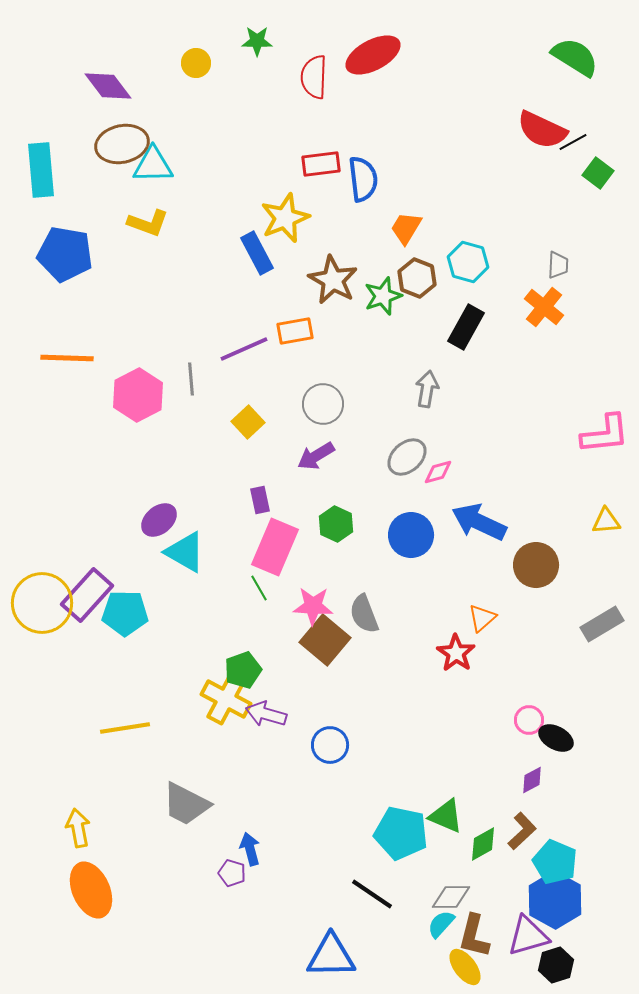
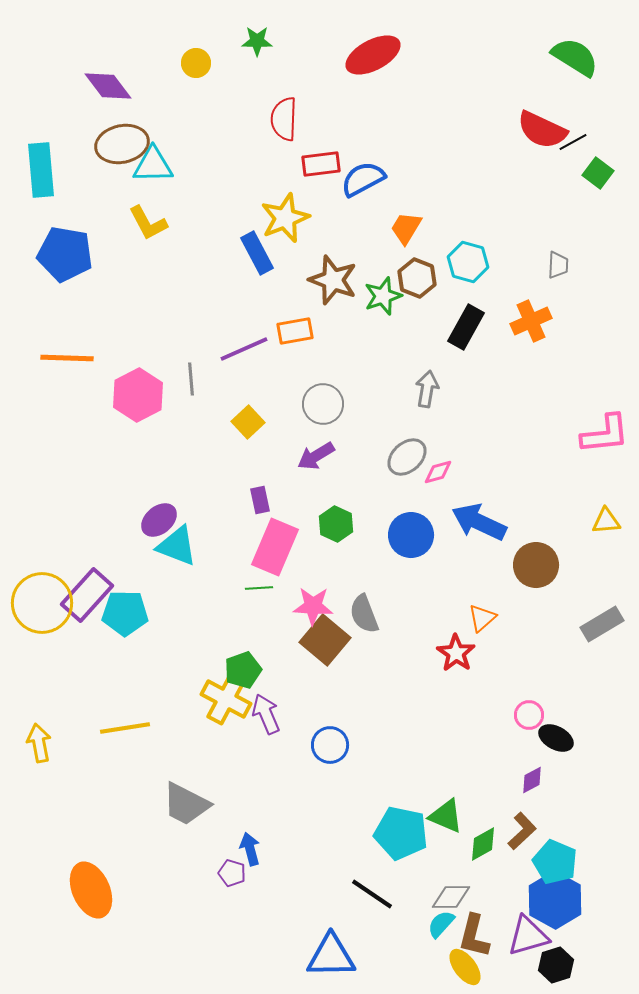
red semicircle at (314, 77): moved 30 px left, 42 px down
blue semicircle at (363, 179): rotated 111 degrees counterclockwise
yellow L-shape at (148, 223): rotated 42 degrees clockwise
brown star at (333, 280): rotated 9 degrees counterclockwise
orange cross at (544, 307): moved 13 px left, 14 px down; rotated 27 degrees clockwise
cyan triangle at (185, 552): moved 8 px left, 6 px up; rotated 9 degrees counterclockwise
green line at (259, 588): rotated 64 degrees counterclockwise
purple arrow at (266, 714): rotated 51 degrees clockwise
pink circle at (529, 720): moved 5 px up
yellow arrow at (78, 828): moved 39 px left, 85 px up
